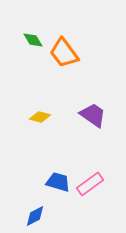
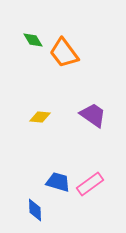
yellow diamond: rotated 10 degrees counterclockwise
blue diamond: moved 6 px up; rotated 65 degrees counterclockwise
